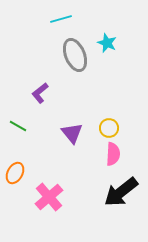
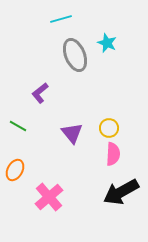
orange ellipse: moved 3 px up
black arrow: rotated 9 degrees clockwise
